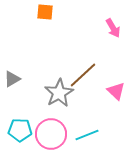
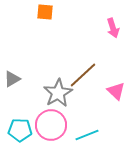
pink arrow: rotated 12 degrees clockwise
gray star: moved 1 px left
pink circle: moved 9 px up
